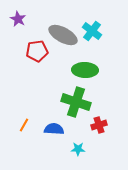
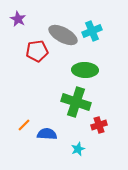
cyan cross: rotated 30 degrees clockwise
orange line: rotated 16 degrees clockwise
blue semicircle: moved 7 px left, 5 px down
cyan star: rotated 24 degrees counterclockwise
